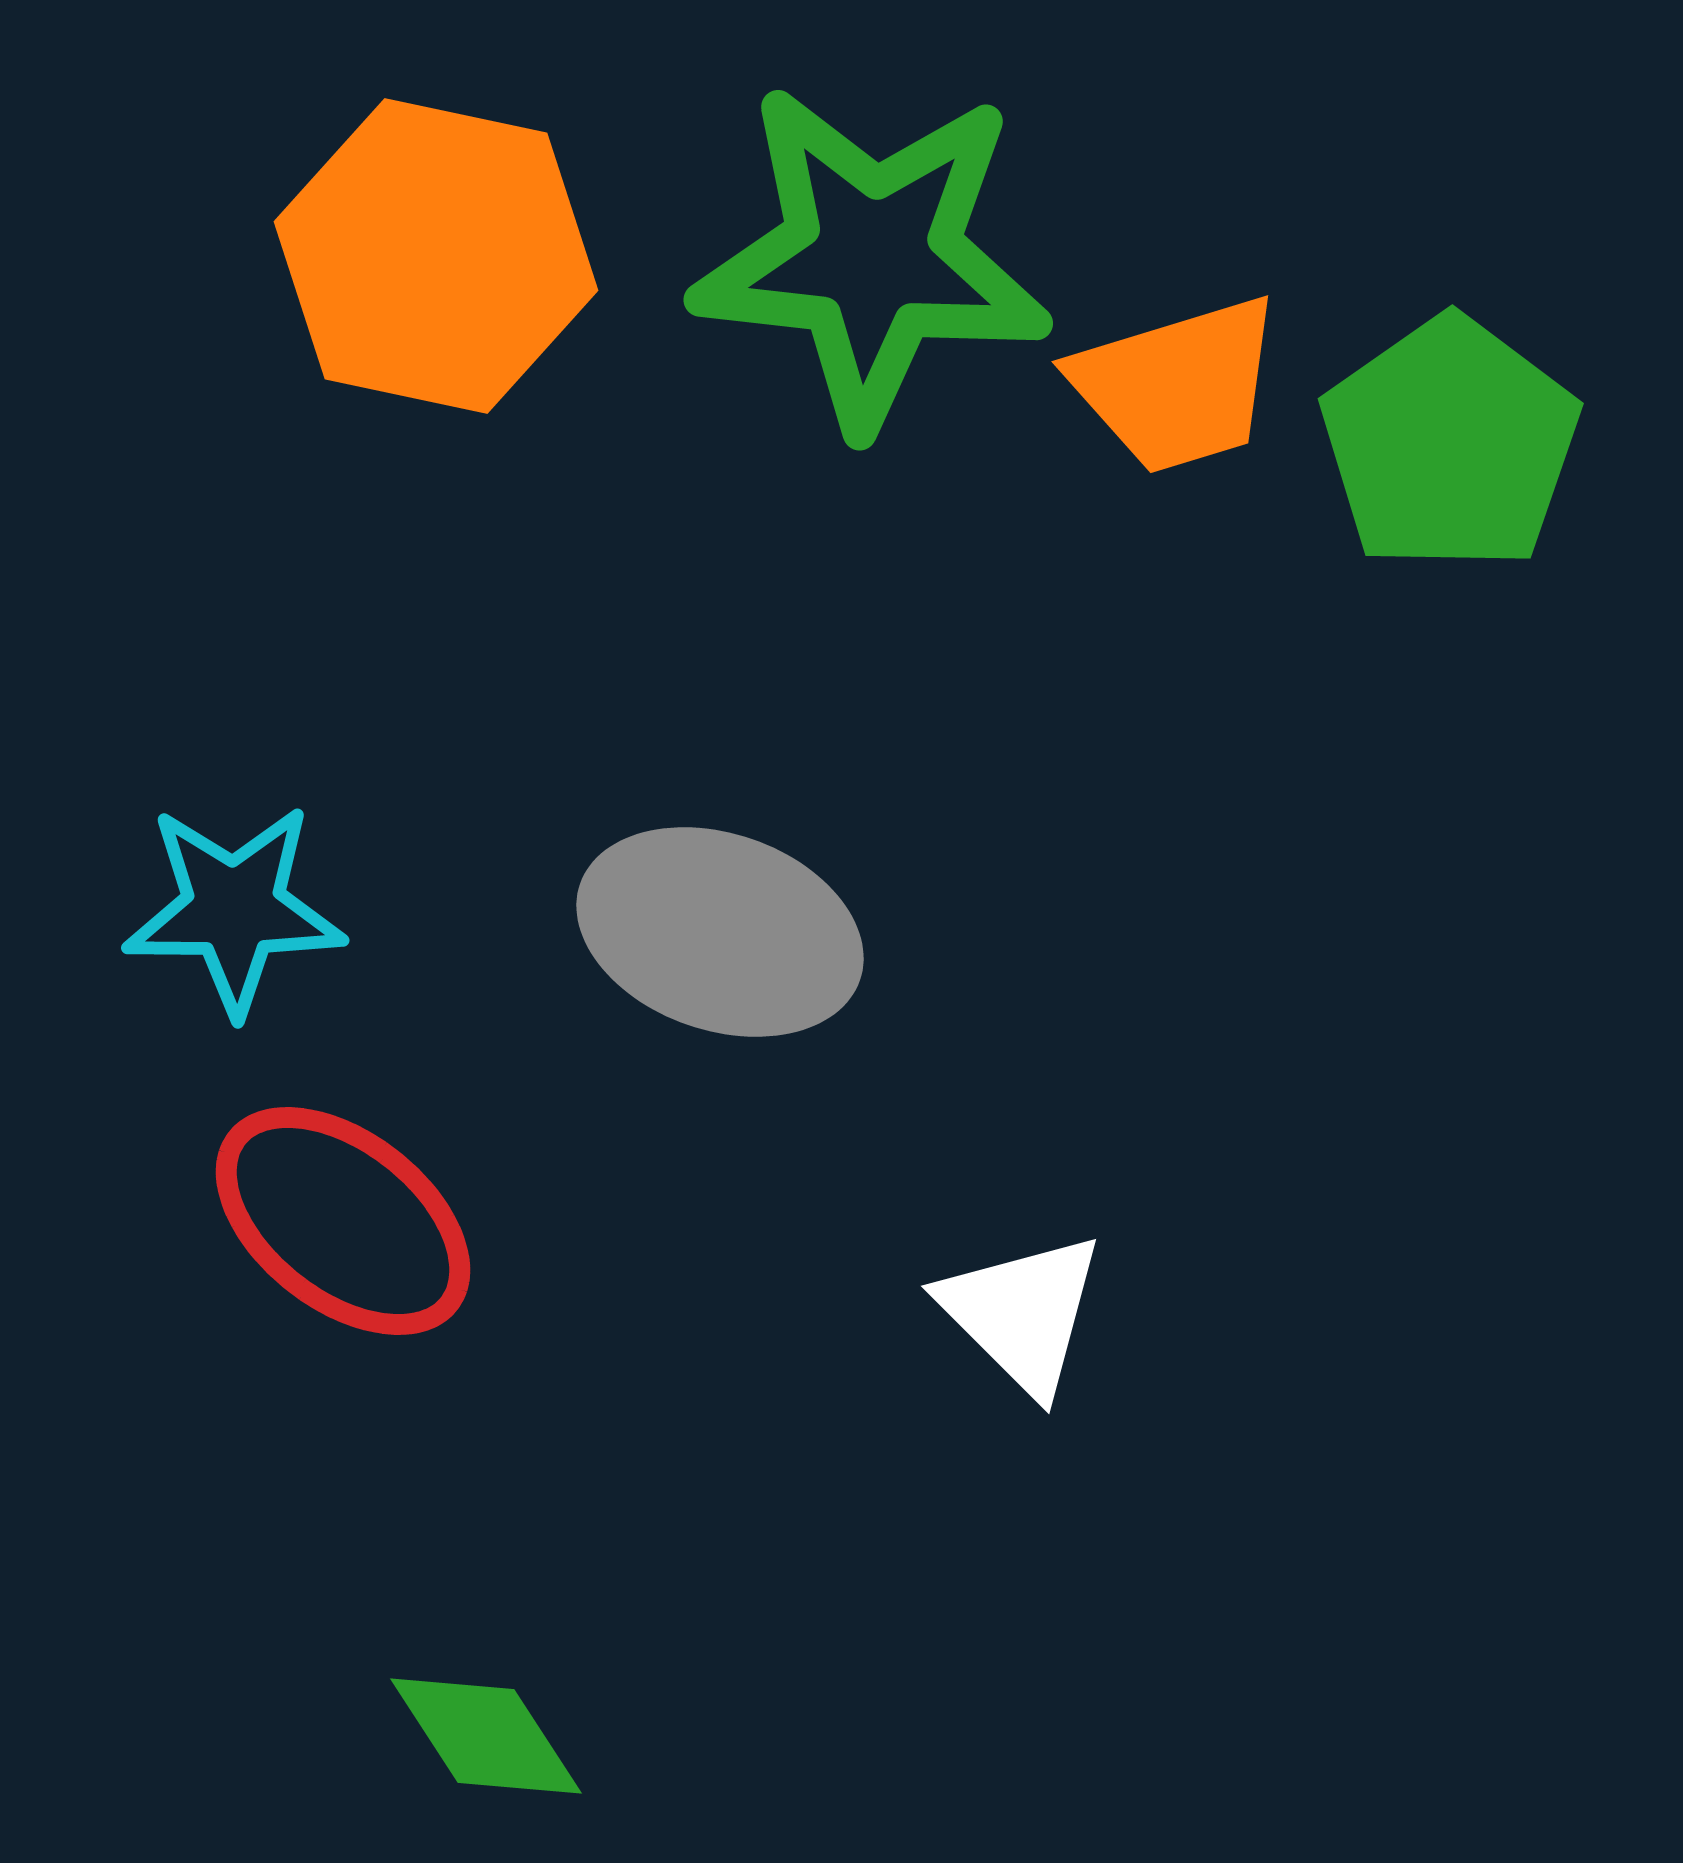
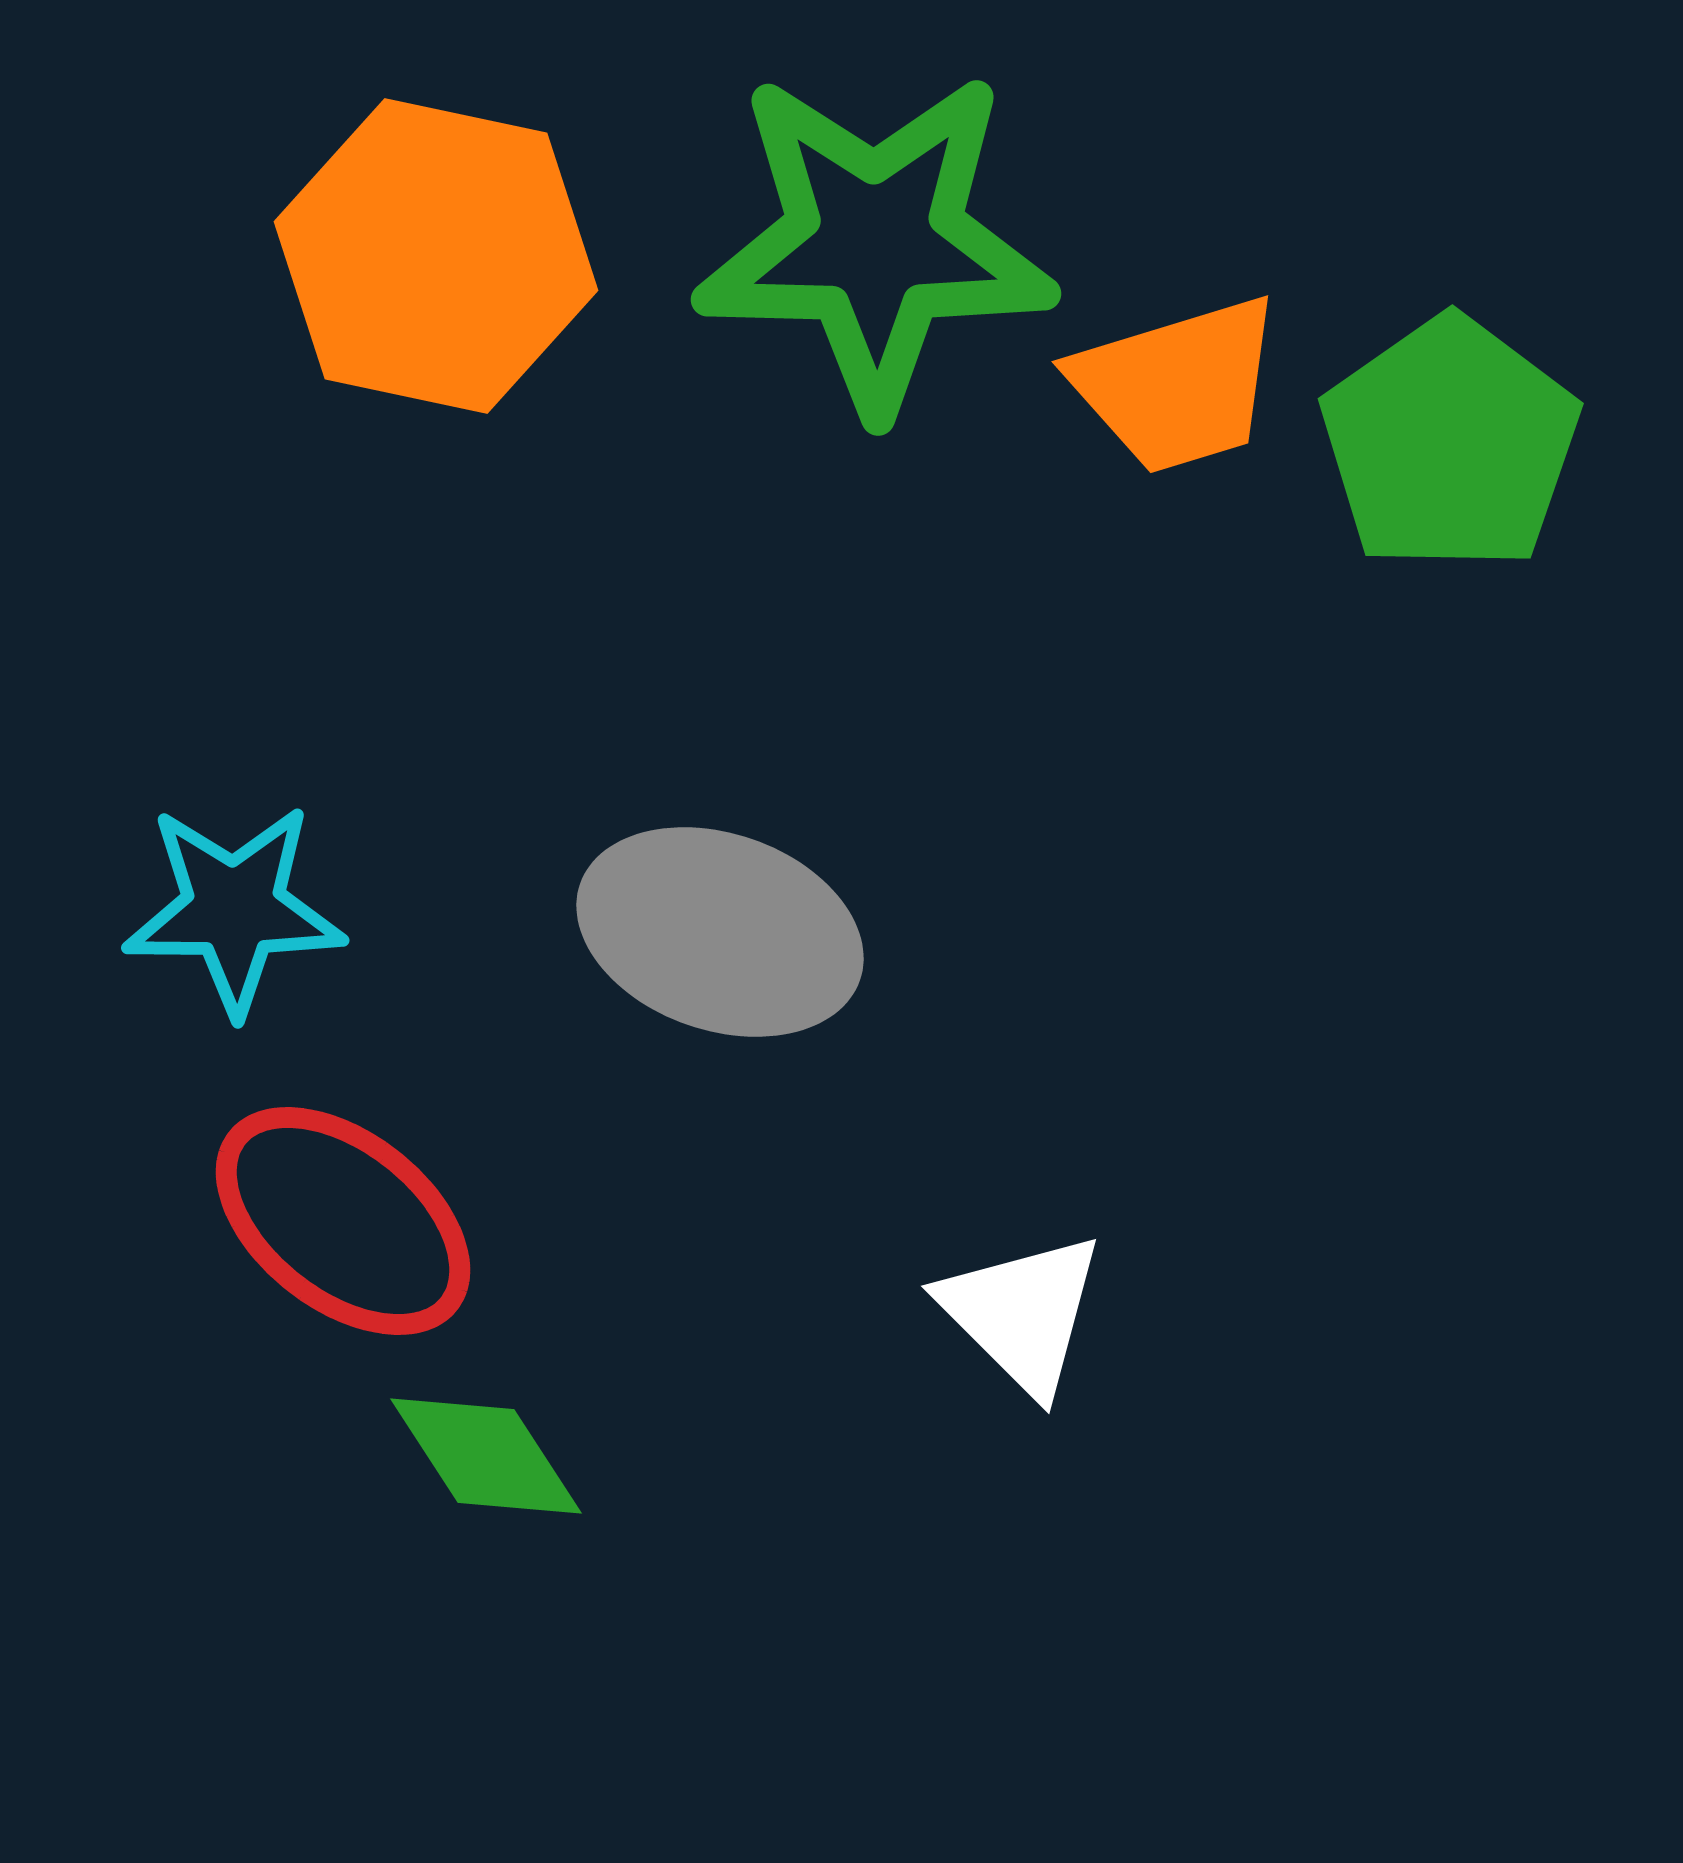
green star: moved 3 px right, 15 px up; rotated 5 degrees counterclockwise
green diamond: moved 280 px up
